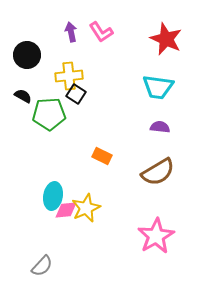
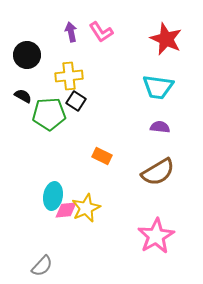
black square: moved 7 px down
